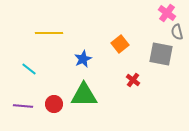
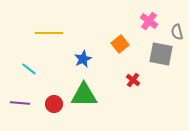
pink cross: moved 18 px left, 8 px down
purple line: moved 3 px left, 3 px up
